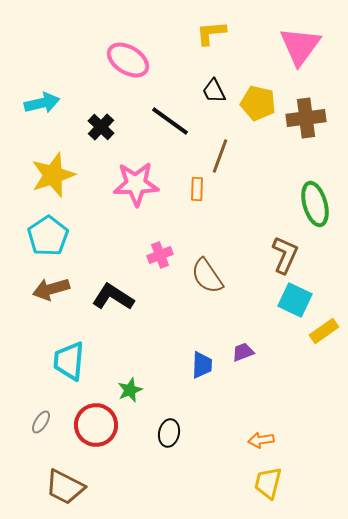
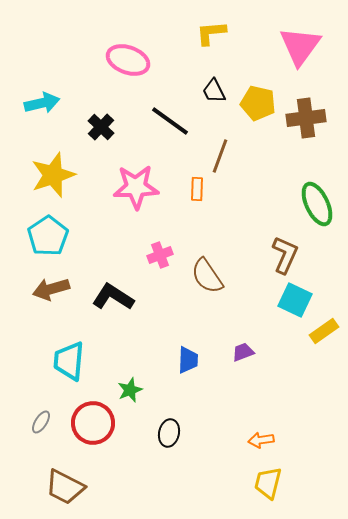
pink ellipse: rotated 12 degrees counterclockwise
pink star: moved 3 px down
green ellipse: moved 2 px right; rotated 9 degrees counterclockwise
blue trapezoid: moved 14 px left, 5 px up
red circle: moved 3 px left, 2 px up
